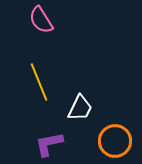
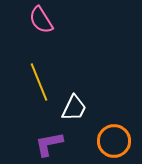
white trapezoid: moved 6 px left
orange circle: moved 1 px left
